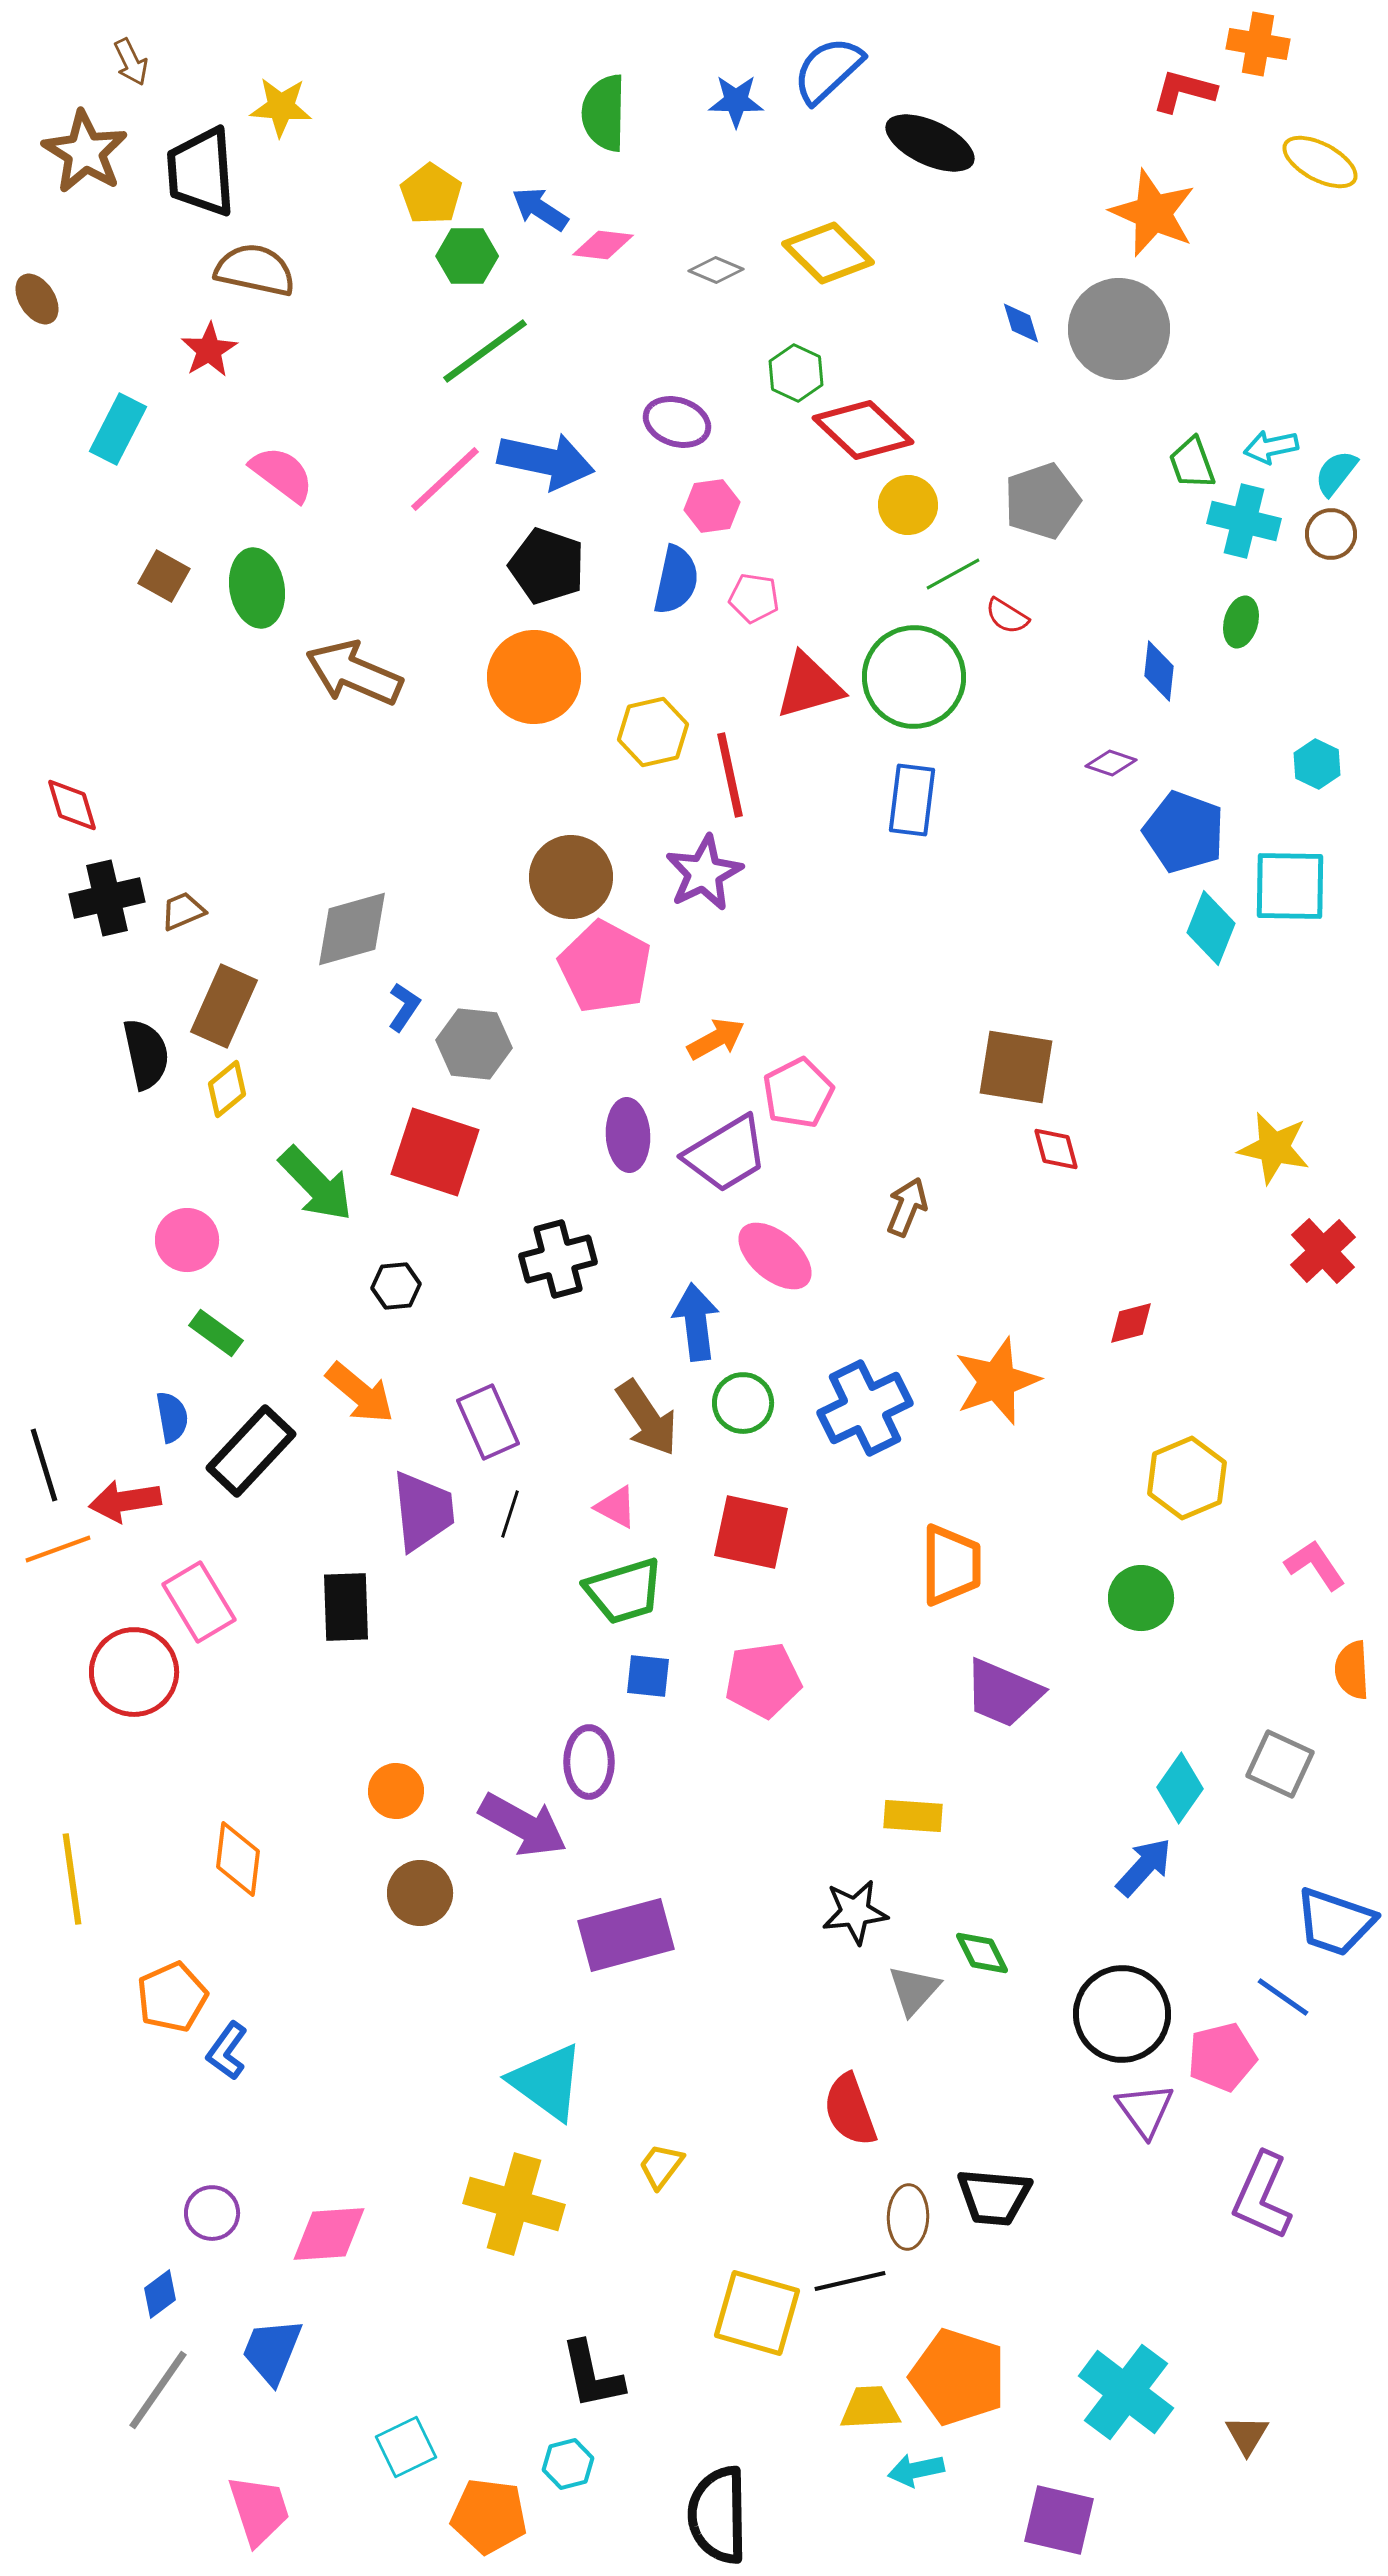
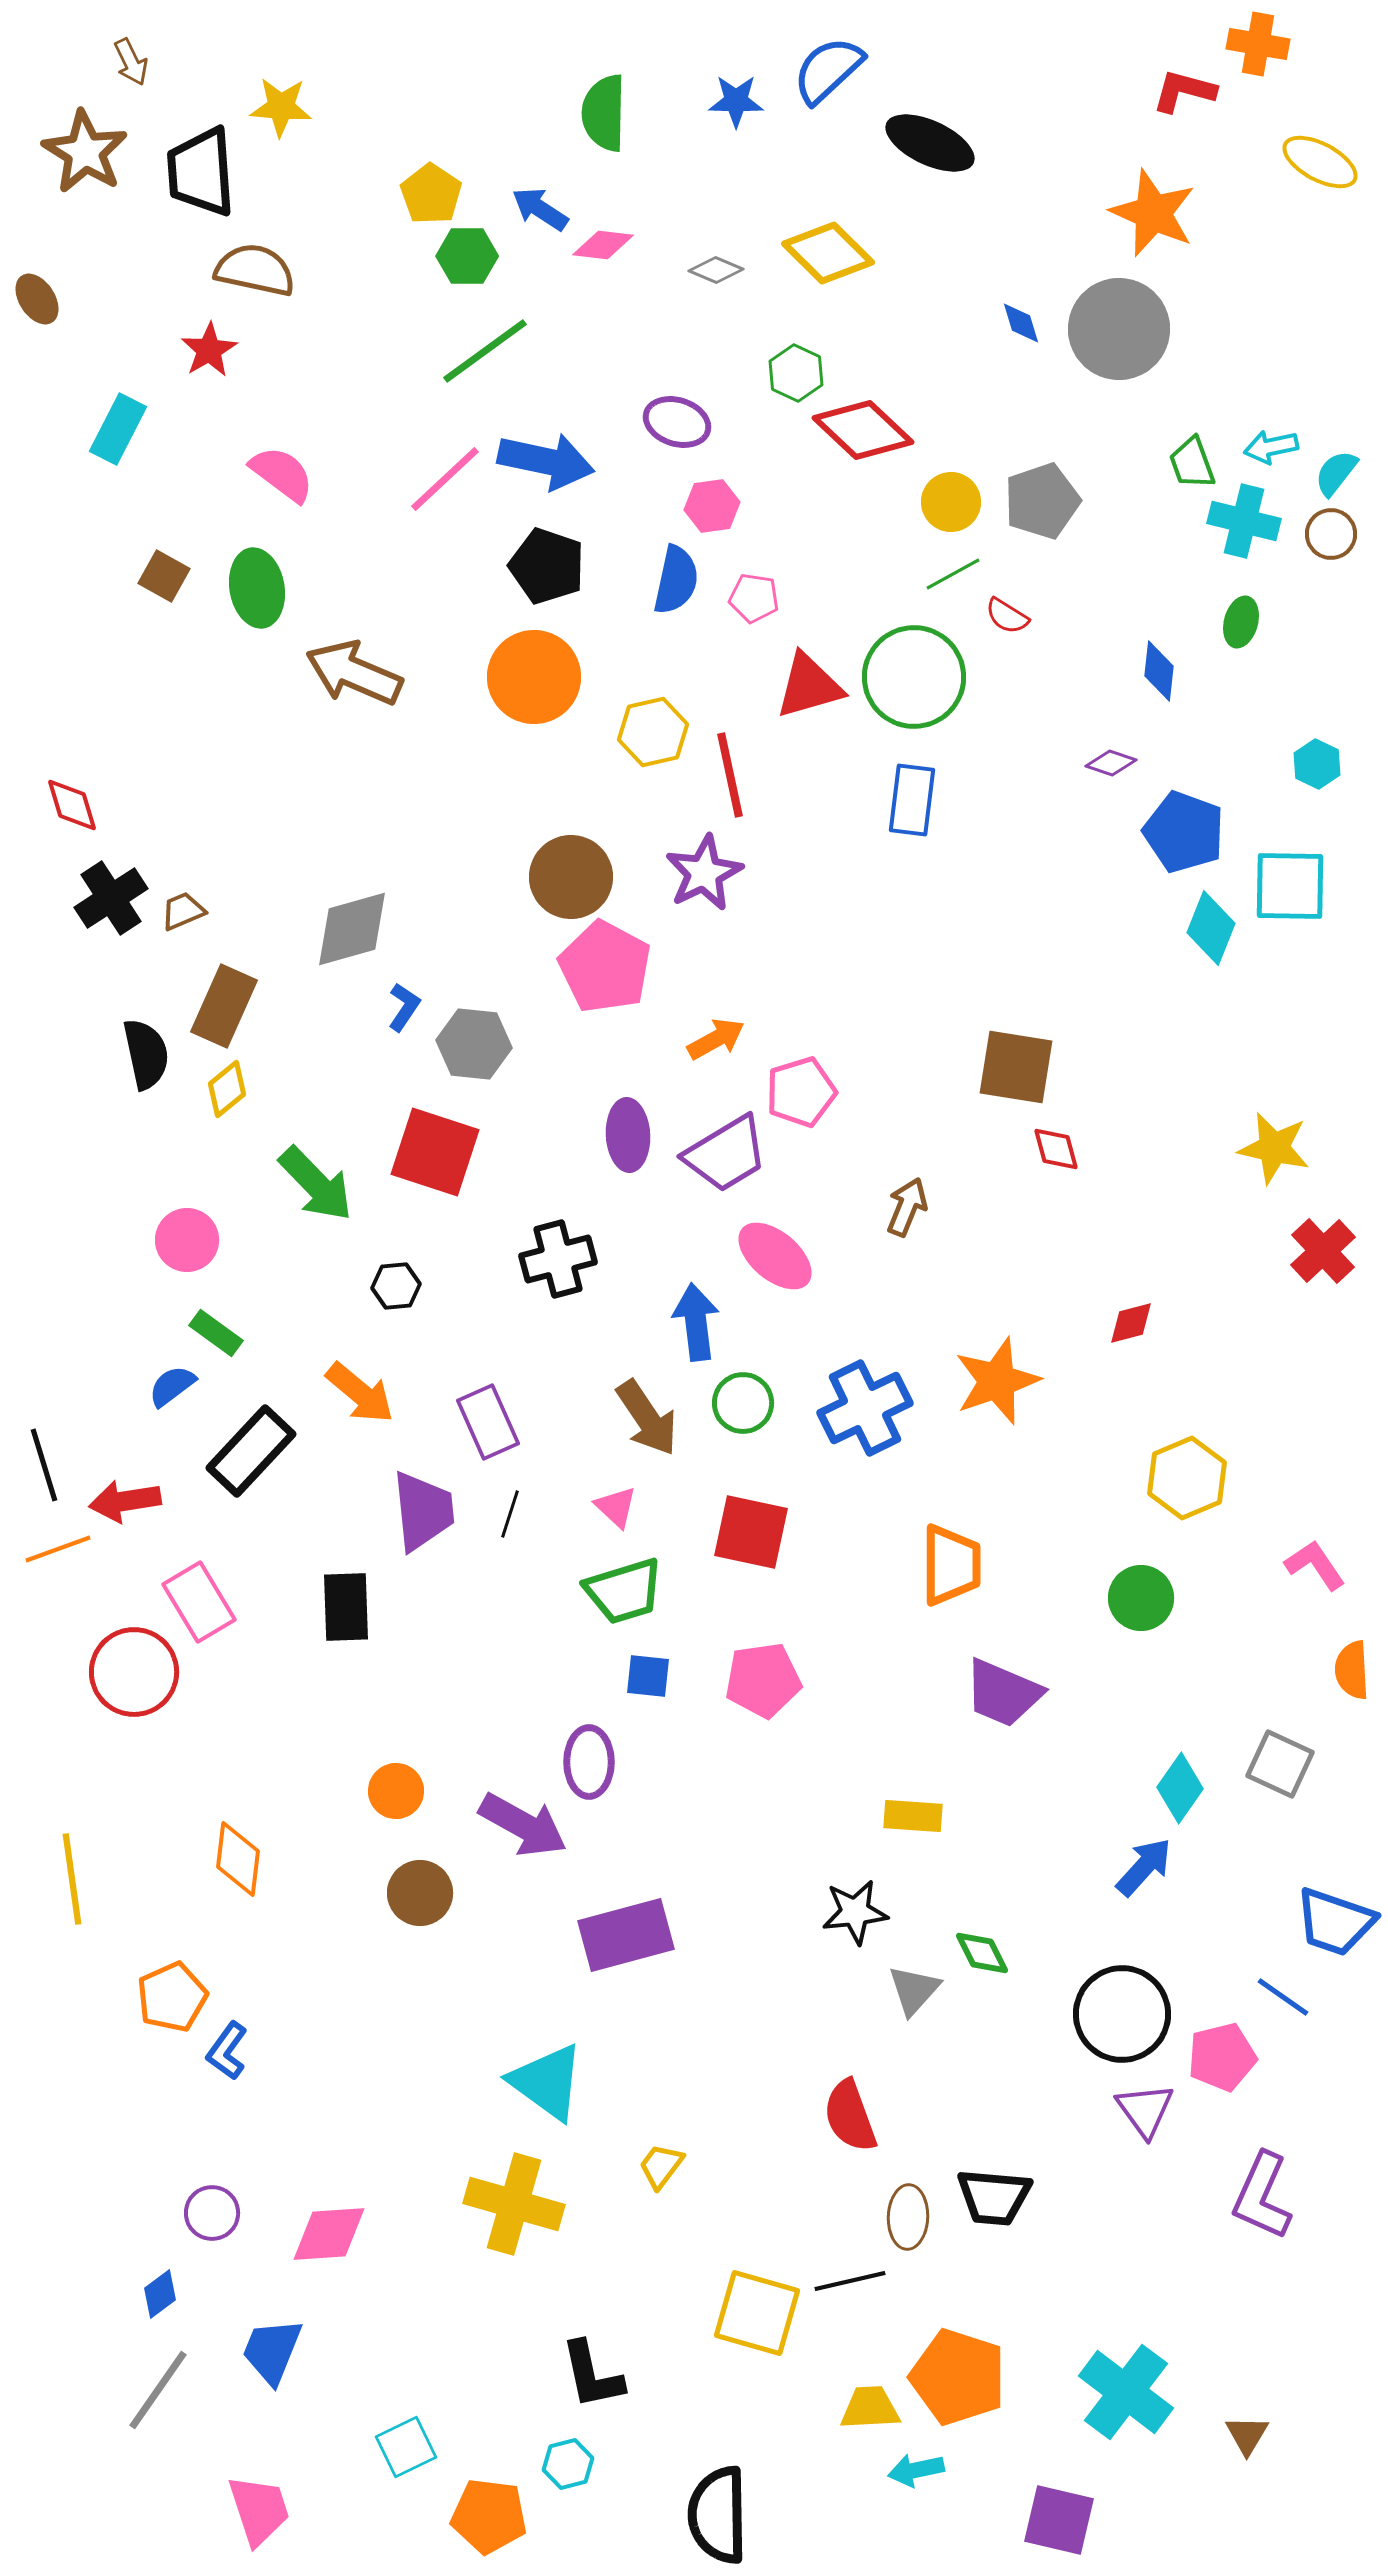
yellow circle at (908, 505): moved 43 px right, 3 px up
black cross at (107, 898): moved 4 px right; rotated 20 degrees counterclockwise
pink pentagon at (798, 1093): moved 3 px right, 1 px up; rotated 10 degrees clockwise
blue semicircle at (172, 1417): moved 31 px up; rotated 117 degrees counterclockwise
pink triangle at (616, 1507): rotated 15 degrees clockwise
red semicircle at (850, 2110): moved 6 px down
